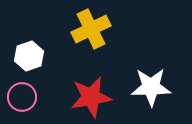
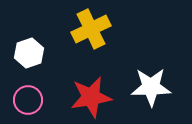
white hexagon: moved 3 px up
pink circle: moved 6 px right, 3 px down
